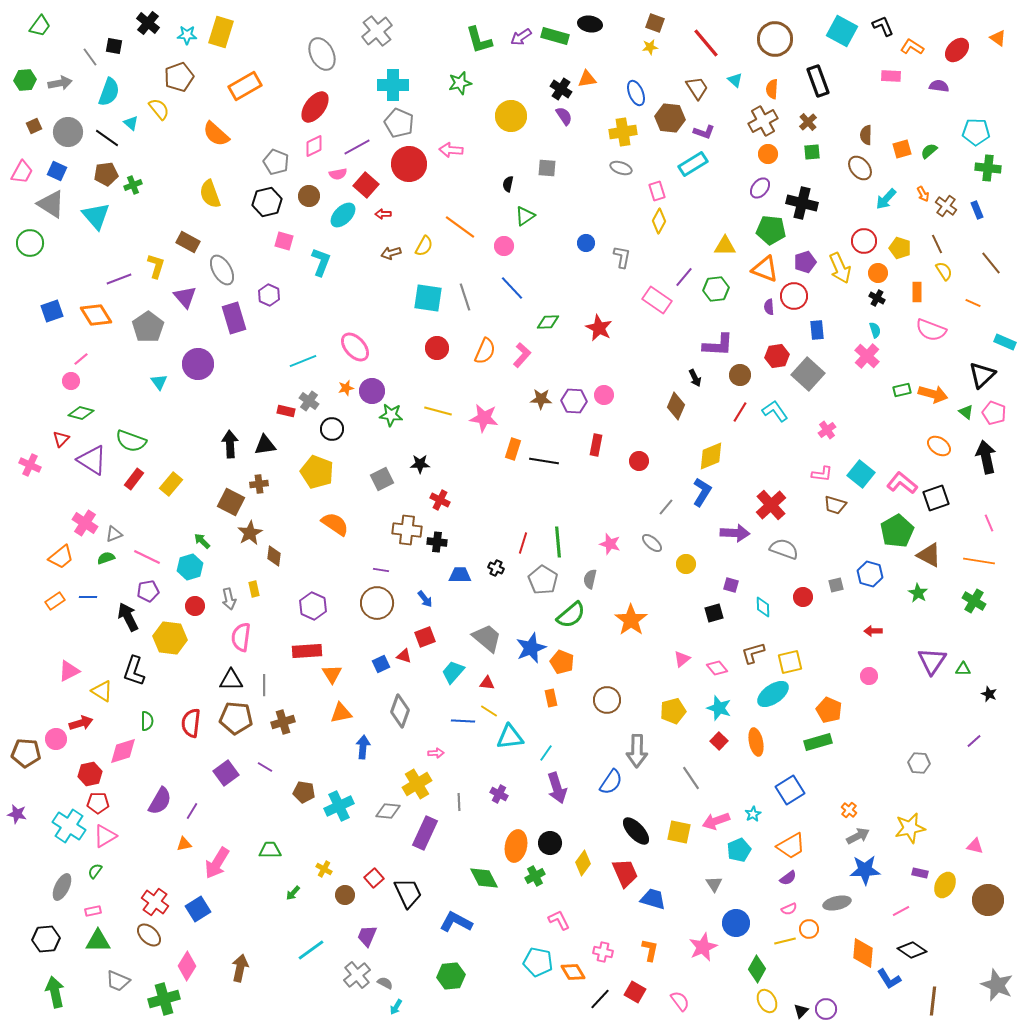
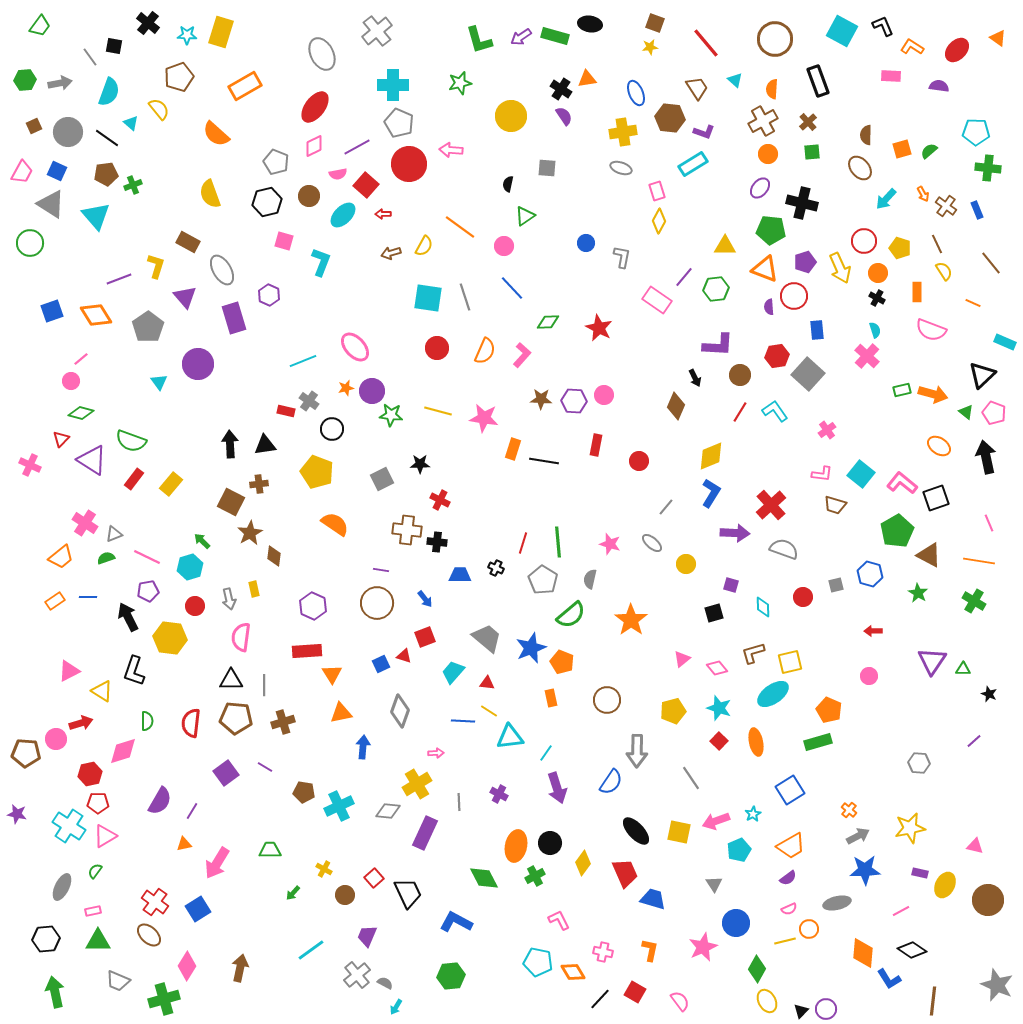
blue L-shape at (702, 492): moved 9 px right, 1 px down
